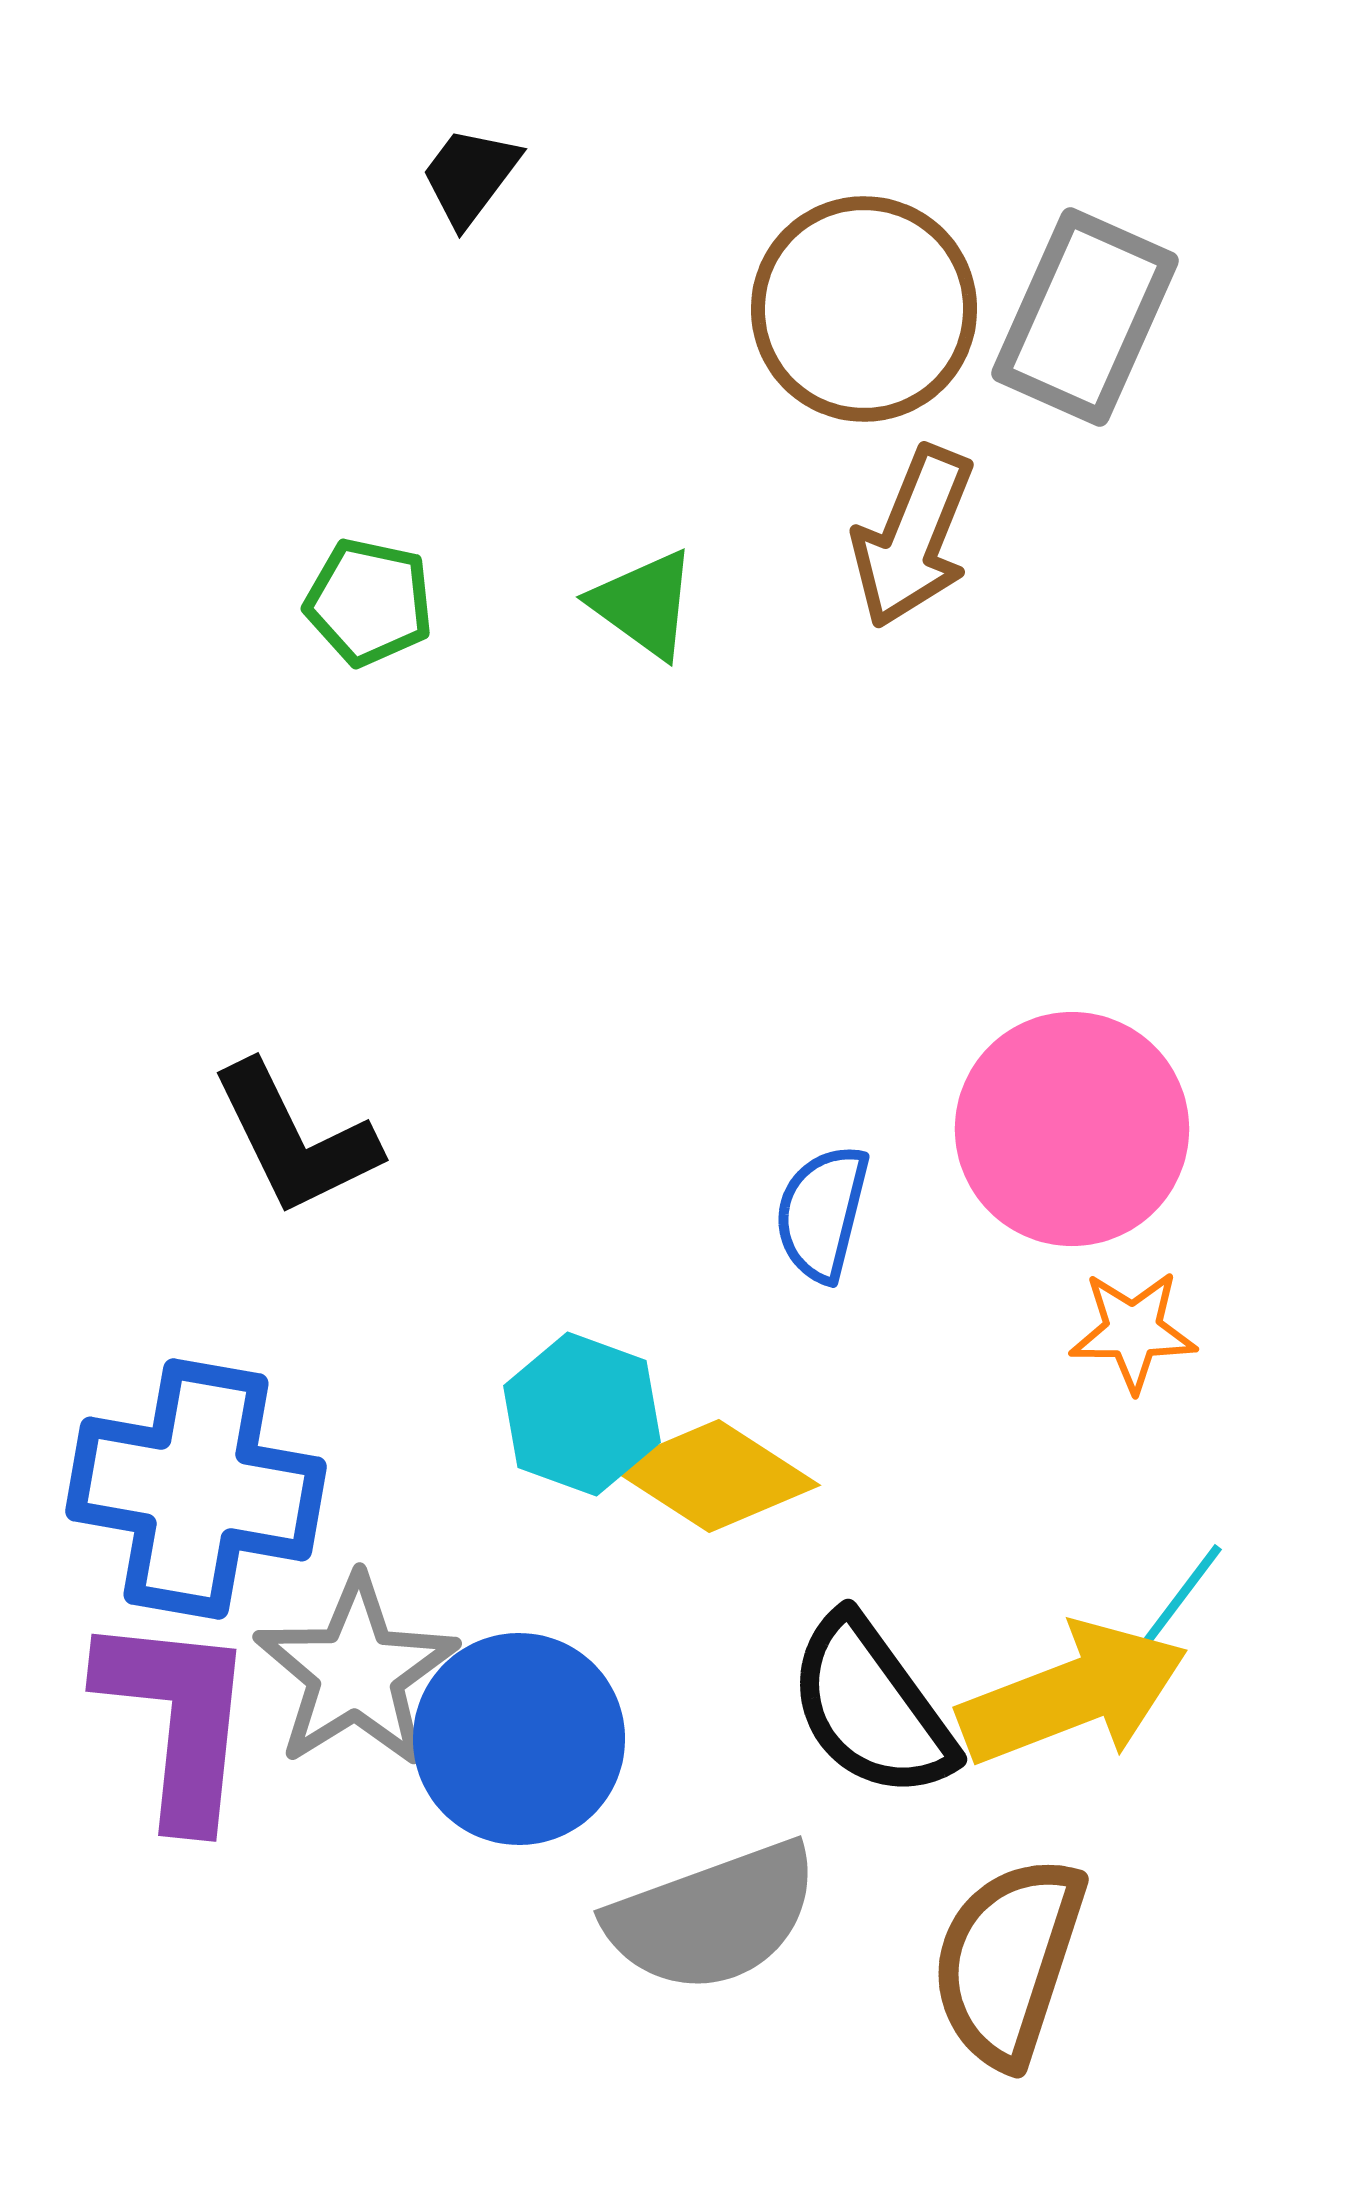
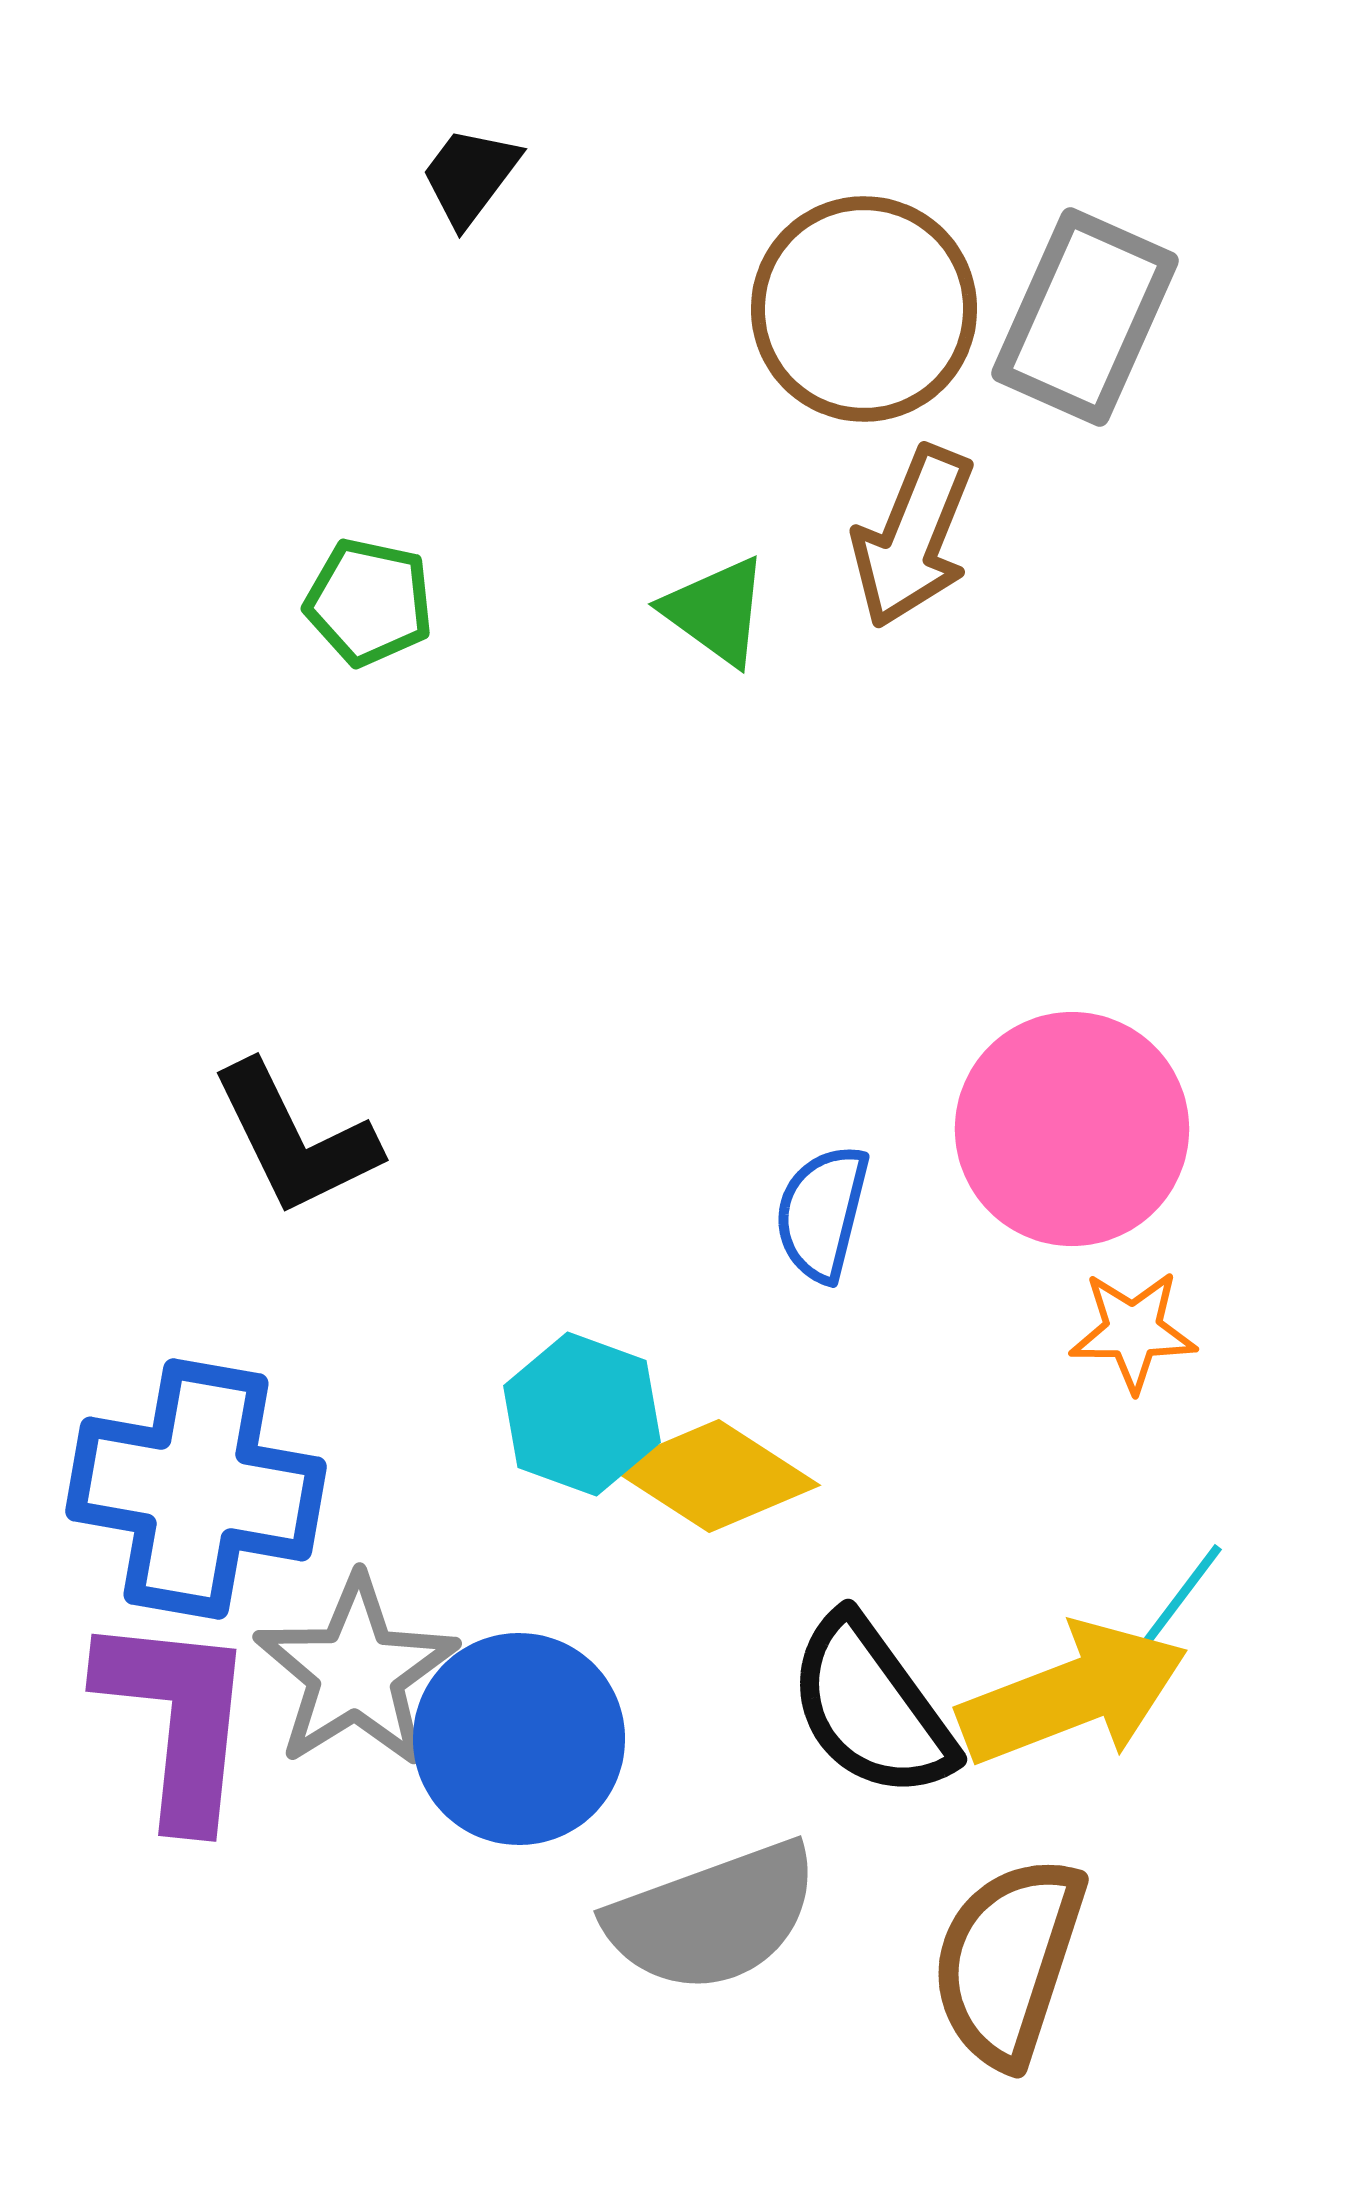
green triangle: moved 72 px right, 7 px down
